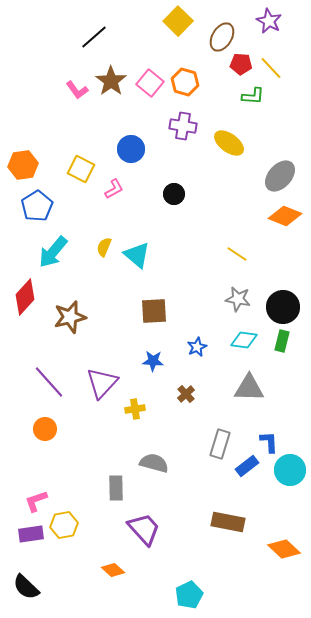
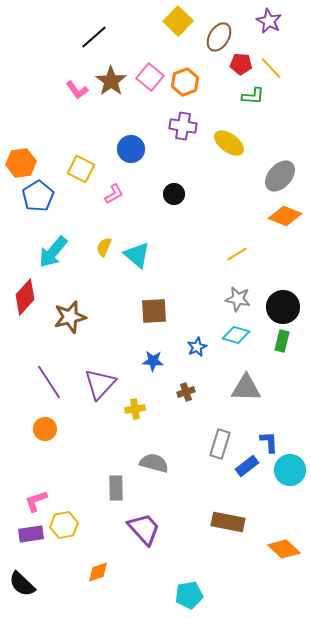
brown ellipse at (222, 37): moved 3 px left
orange hexagon at (185, 82): rotated 24 degrees clockwise
pink square at (150, 83): moved 6 px up
orange hexagon at (23, 165): moved 2 px left, 2 px up
pink L-shape at (114, 189): moved 5 px down
blue pentagon at (37, 206): moved 1 px right, 10 px up
yellow line at (237, 254): rotated 65 degrees counterclockwise
cyan diamond at (244, 340): moved 8 px left, 5 px up; rotated 8 degrees clockwise
purple line at (49, 382): rotated 9 degrees clockwise
purple triangle at (102, 383): moved 2 px left, 1 px down
gray triangle at (249, 388): moved 3 px left
brown cross at (186, 394): moved 2 px up; rotated 24 degrees clockwise
orange diamond at (113, 570): moved 15 px left, 2 px down; rotated 60 degrees counterclockwise
black semicircle at (26, 587): moved 4 px left, 3 px up
cyan pentagon at (189, 595): rotated 16 degrees clockwise
